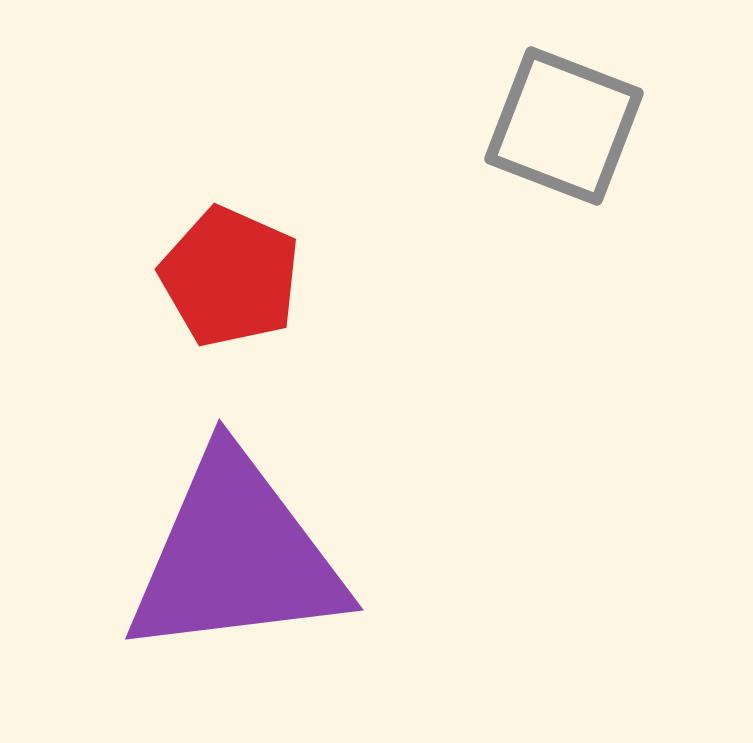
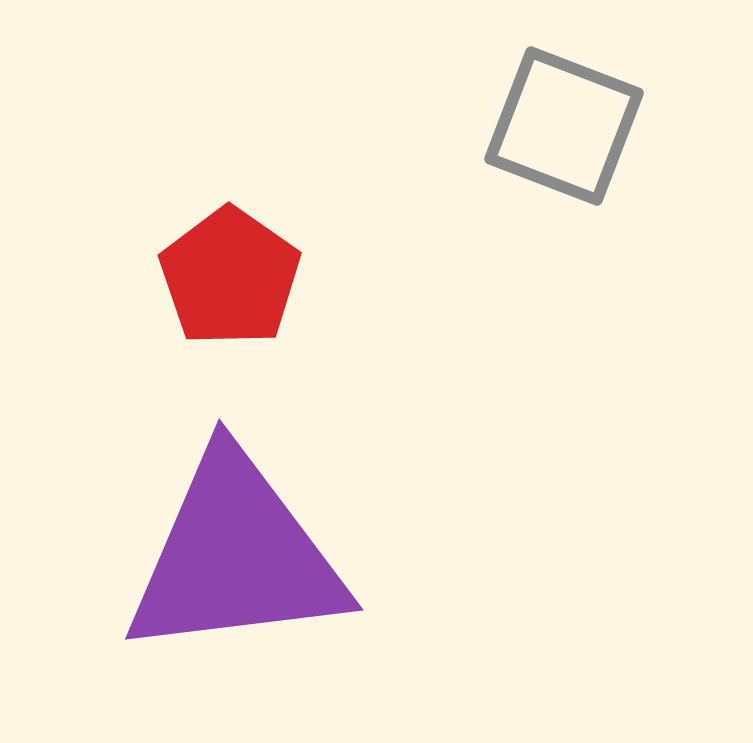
red pentagon: rotated 11 degrees clockwise
